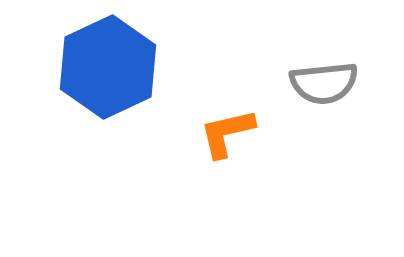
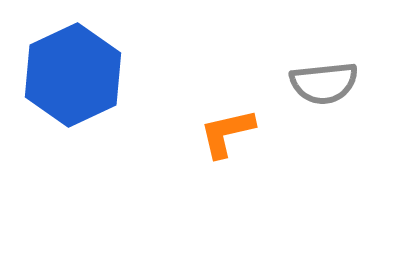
blue hexagon: moved 35 px left, 8 px down
